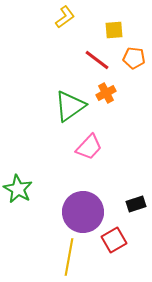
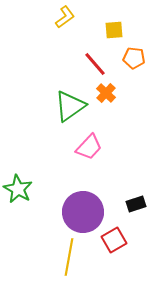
red line: moved 2 px left, 4 px down; rotated 12 degrees clockwise
orange cross: rotated 18 degrees counterclockwise
